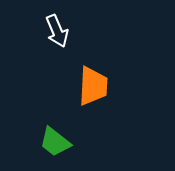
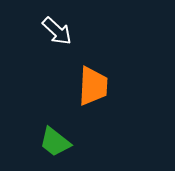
white arrow: rotated 24 degrees counterclockwise
